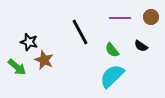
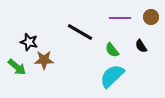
black line: rotated 32 degrees counterclockwise
black semicircle: rotated 24 degrees clockwise
brown star: rotated 24 degrees counterclockwise
